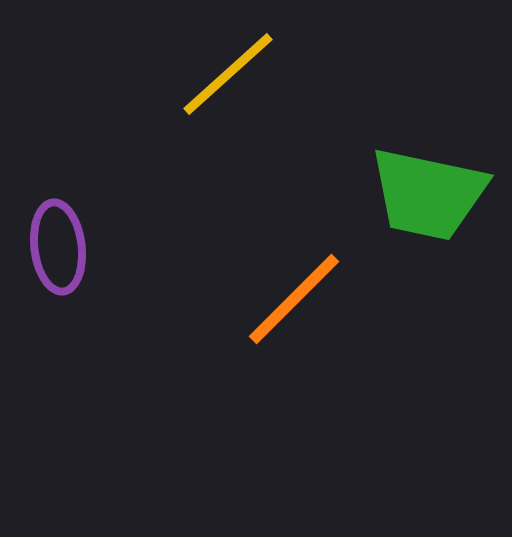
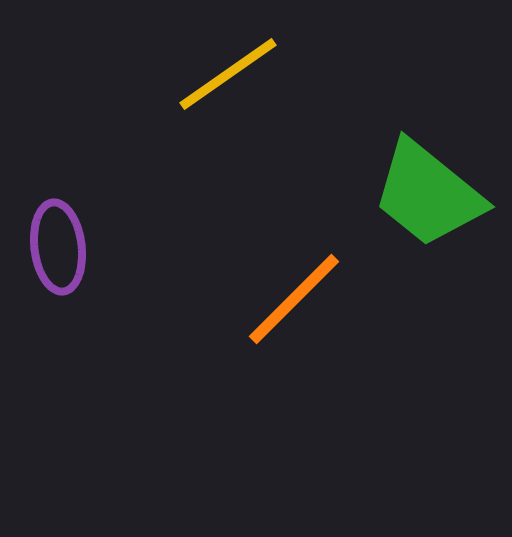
yellow line: rotated 7 degrees clockwise
green trapezoid: rotated 27 degrees clockwise
